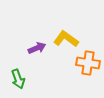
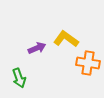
green arrow: moved 1 px right, 1 px up
